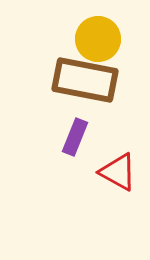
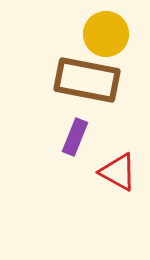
yellow circle: moved 8 px right, 5 px up
brown rectangle: moved 2 px right
